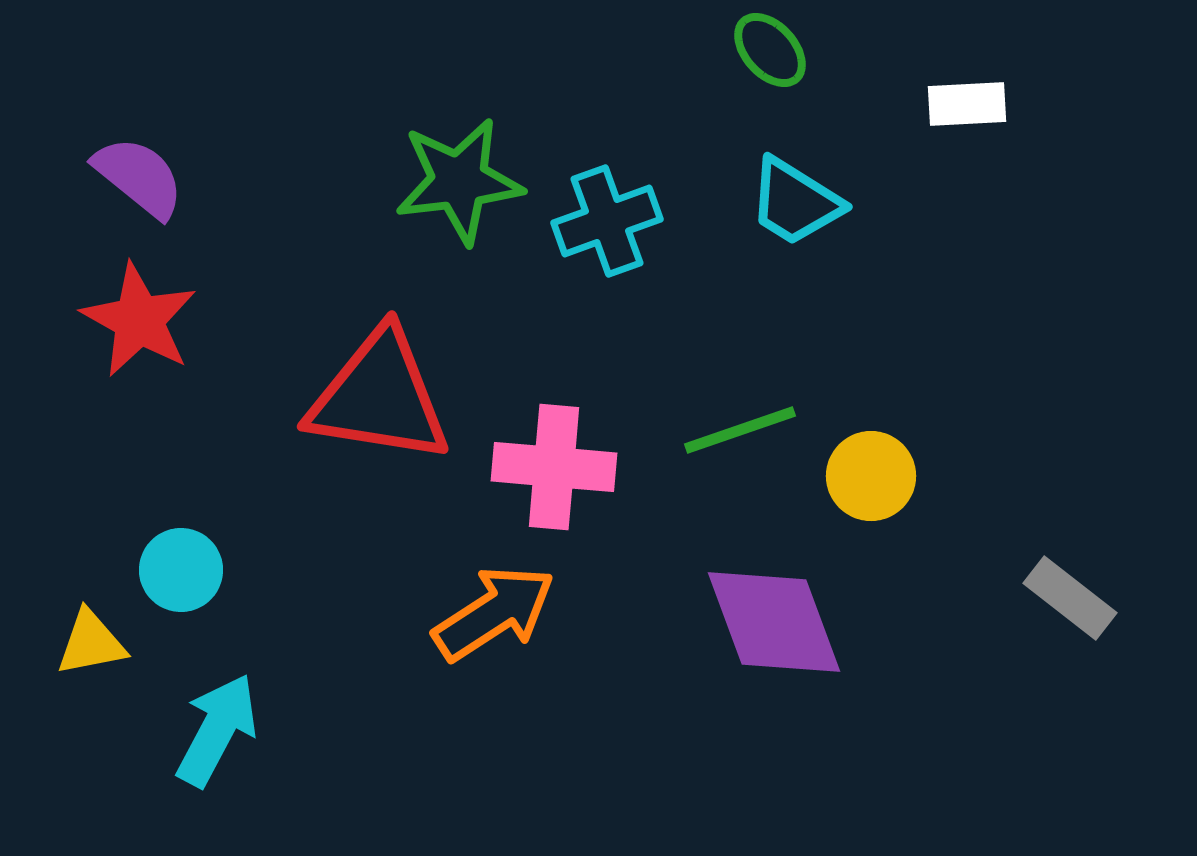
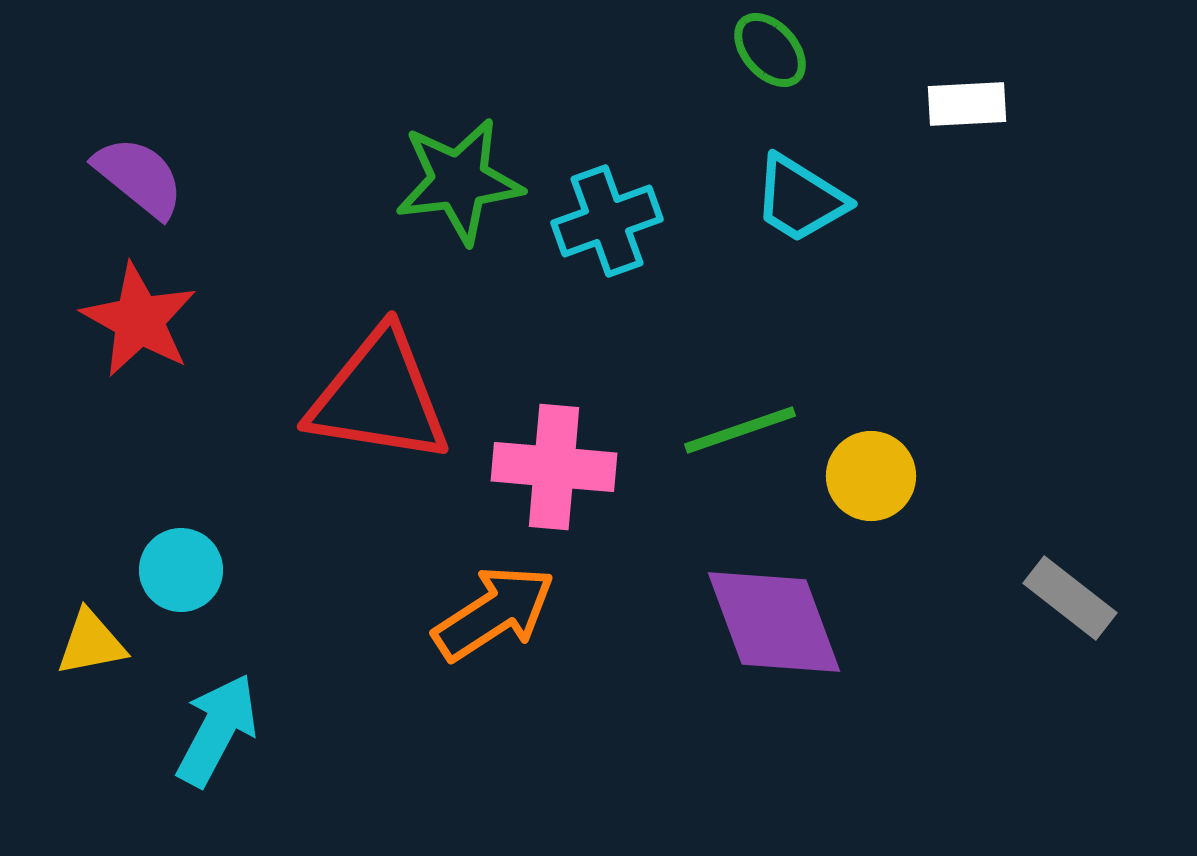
cyan trapezoid: moved 5 px right, 3 px up
